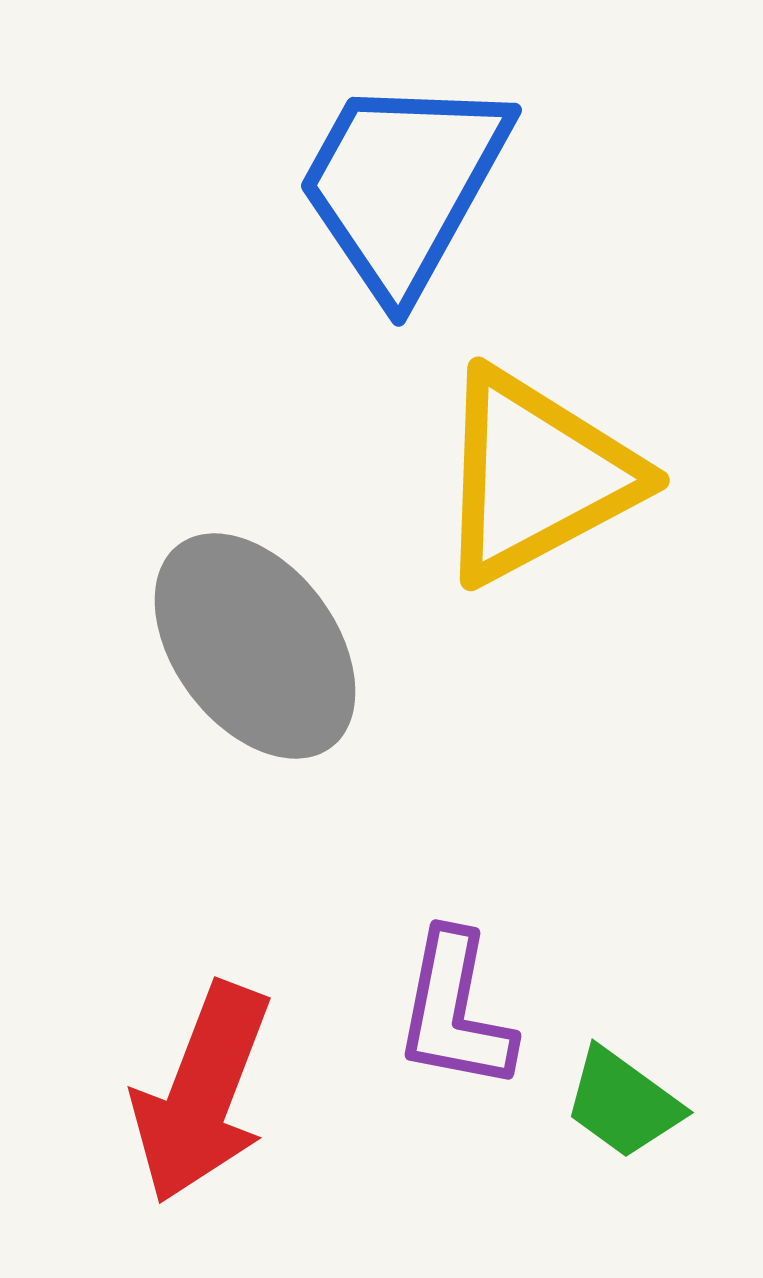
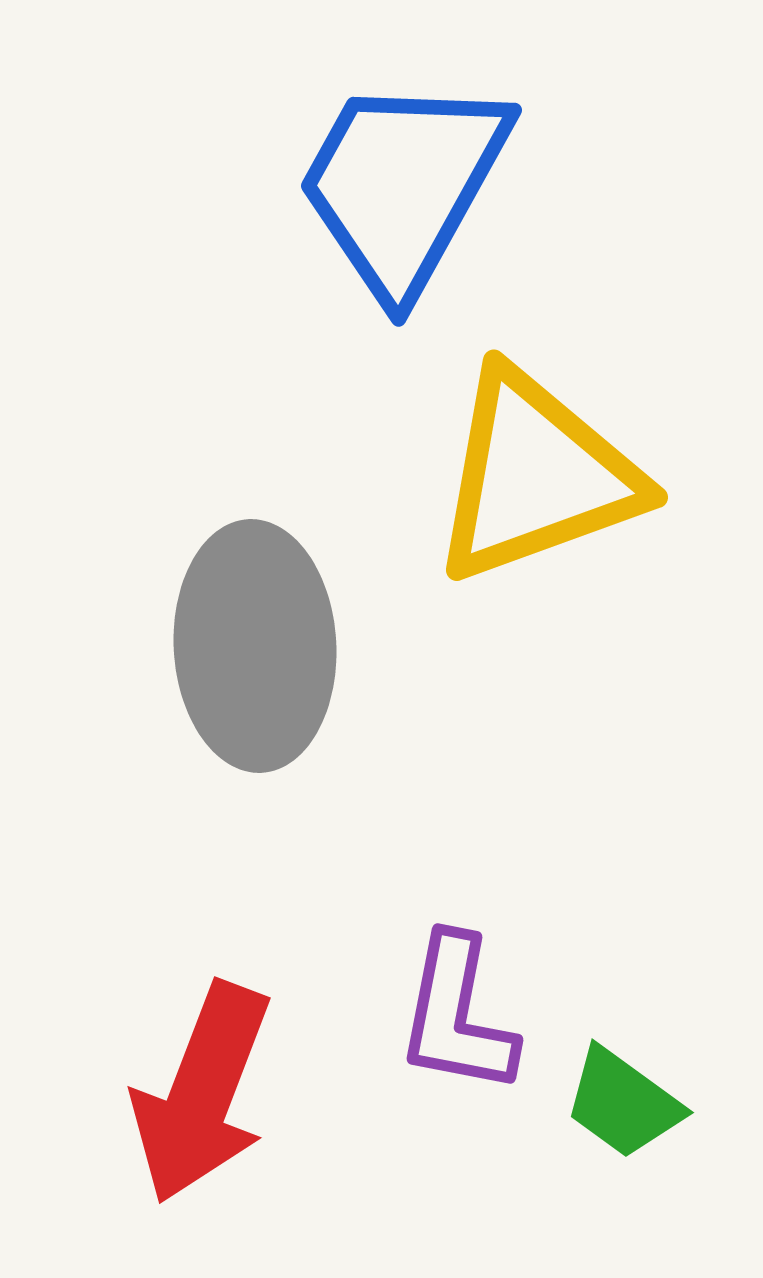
yellow triangle: rotated 8 degrees clockwise
gray ellipse: rotated 34 degrees clockwise
purple L-shape: moved 2 px right, 4 px down
